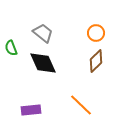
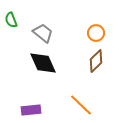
green semicircle: moved 28 px up
